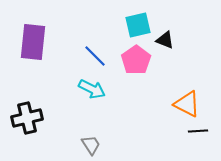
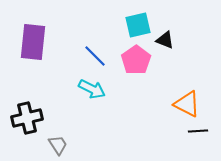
gray trapezoid: moved 33 px left
